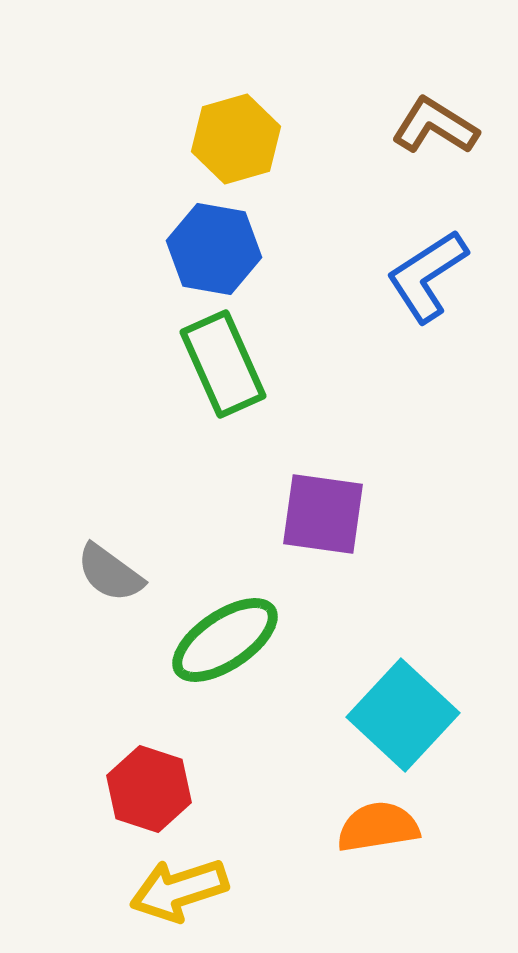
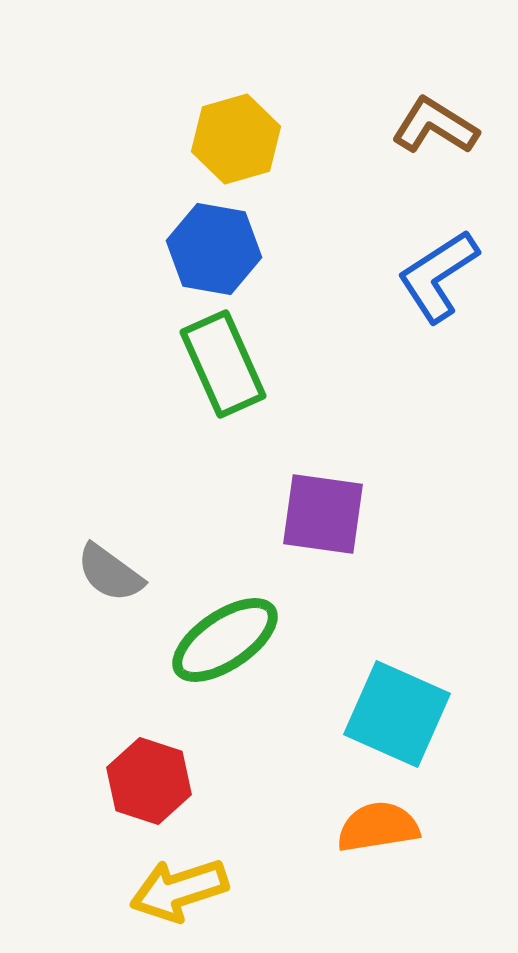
blue L-shape: moved 11 px right
cyan square: moved 6 px left, 1 px up; rotated 19 degrees counterclockwise
red hexagon: moved 8 px up
